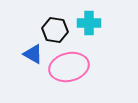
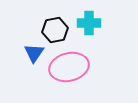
black hexagon: rotated 20 degrees counterclockwise
blue triangle: moved 1 px right, 1 px up; rotated 35 degrees clockwise
